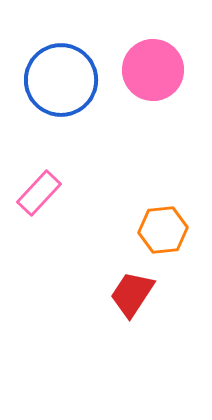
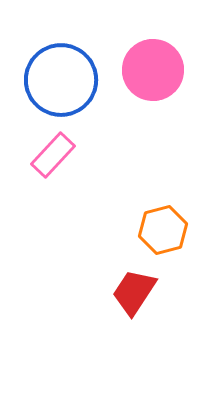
pink rectangle: moved 14 px right, 38 px up
orange hexagon: rotated 9 degrees counterclockwise
red trapezoid: moved 2 px right, 2 px up
